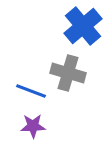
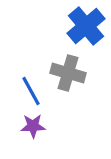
blue cross: moved 3 px right
blue line: rotated 40 degrees clockwise
